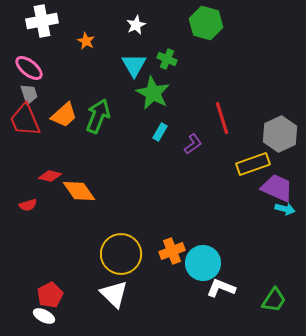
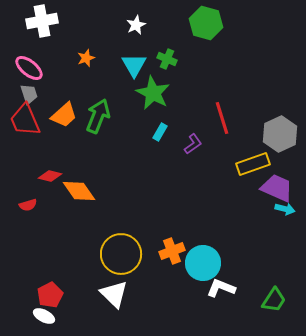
orange star: moved 17 px down; rotated 24 degrees clockwise
